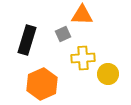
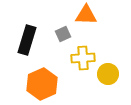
orange triangle: moved 4 px right
